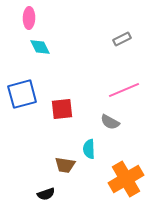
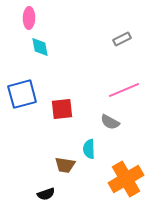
cyan diamond: rotated 15 degrees clockwise
